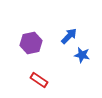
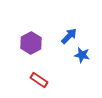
purple hexagon: rotated 15 degrees counterclockwise
